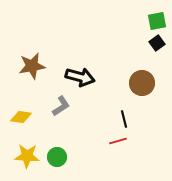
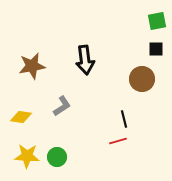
black square: moved 1 px left, 6 px down; rotated 35 degrees clockwise
black arrow: moved 5 px right, 17 px up; rotated 68 degrees clockwise
brown circle: moved 4 px up
gray L-shape: moved 1 px right
